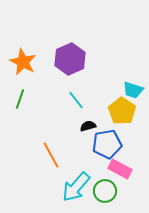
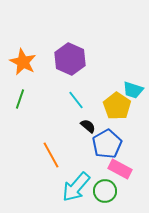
purple hexagon: rotated 12 degrees counterclockwise
yellow pentagon: moved 5 px left, 5 px up
black semicircle: rotated 56 degrees clockwise
blue pentagon: rotated 20 degrees counterclockwise
